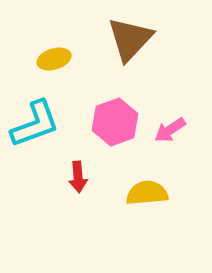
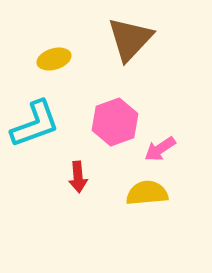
pink arrow: moved 10 px left, 19 px down
